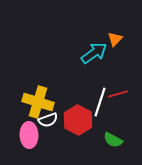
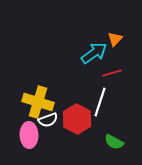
red line: moved 6 px left, 21 px up
red hexagon: moved 1 px left, 1 px up
green semicircle: moved 1 px right, 2 px down
